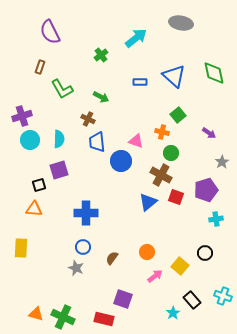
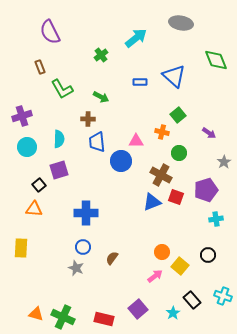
brown rectangle at (40, 67): rotated 40 degrees counterclockwise
green diamond at (214, 73): moved 2 px right, 13 px up; rotated 10 degrees counterclockwise
brown cross at (88, 119): rotated 24 degrees counterclockwise
cyan circle at (30, 140): moved 3 px left, 7 px down
pink triangle at (136, 141): rotated 21 degrees counterclockwise
green circle at (171, 153): moved 8 px right
gray star at (222, 162): moved 2 px right
black square at (39, 185): rotated 24 degrees counterclockwise
blue triangle at (148, 202): moved 4 px right; rotated 18 degrees clockwise
orange circle at (147, 252): moved 15 px right
black circle at (205, 253): moved 3 px right, 2 px down
purple square at (123, 299): moved 15 px right, 10 px down; rotated 30 degrees clockwise
